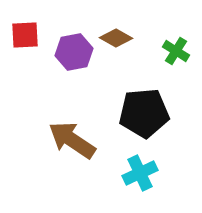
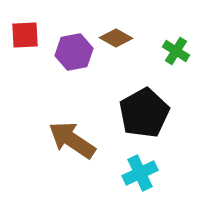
black pentagon: rotated 24 degrees counterclockwise
